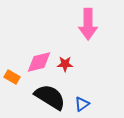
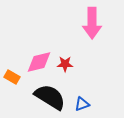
pink arrow: moved 4 px right, 1 px up
blue triangle: rotated 14 degrees clockwise
